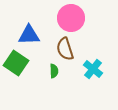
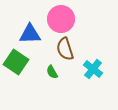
pink circle: moved 10 px left, 1 px down
blue triangle: moved 1 px right, 1 px up
green square: moved 1 px up
green semicircle: moved 2 px left, 1 px down; rotated 152 degrees clockwise
